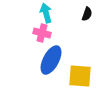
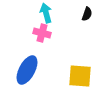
blue ellipse: moved 24 px left, 10 px down
